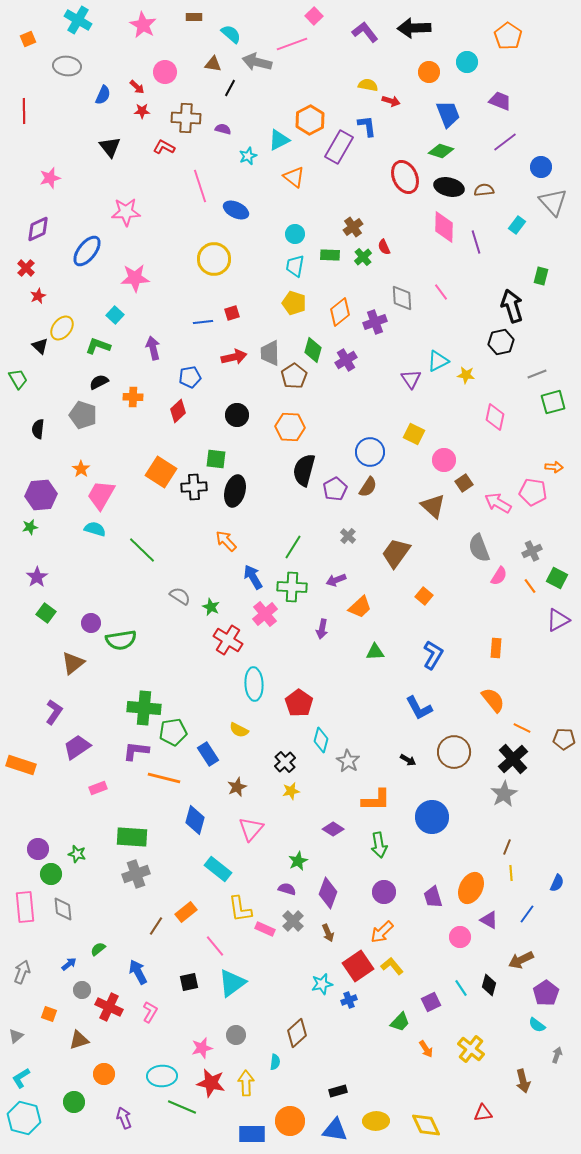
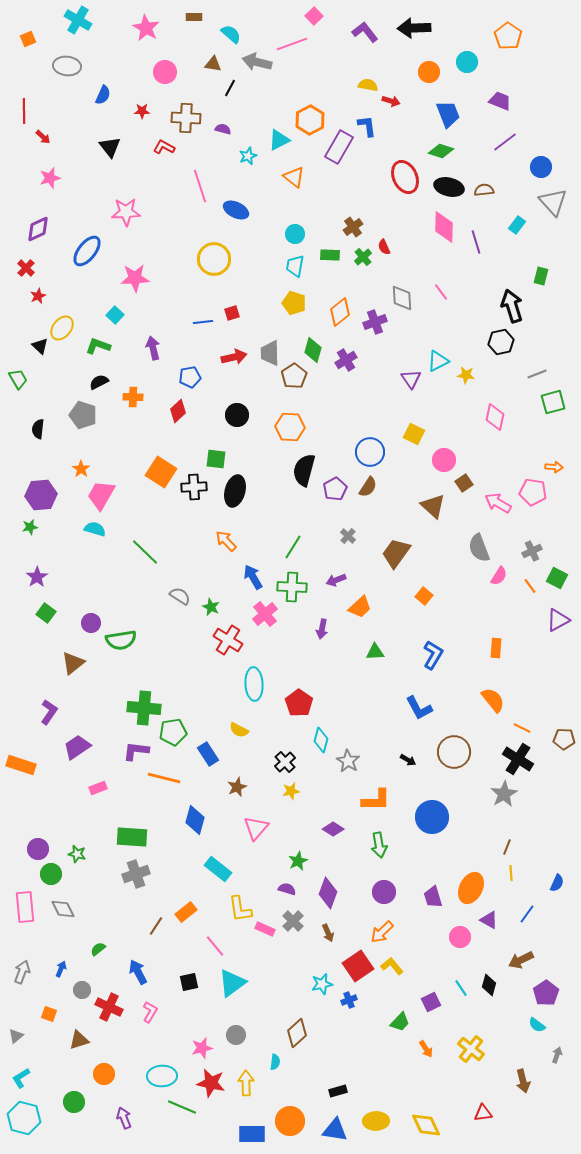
pink star at (143, 25): moved 3 px right, 3 px down
red arrow at (137, 87): moved 94 px left, 50 px down
green line at (142, 550): moved 3 px right, 2 px down
purple L-shape at (54, 712): moved 5 px left
black cross at (513, 759): moved 5 px right; rotated 16 degrees counterclockwise
pink triangle at (251, 829): moved 5 px right, 1 px up
gray diamond at (63, 909): rotated 20 degrees counterclockwise
blue arrow at (69, 964): moved 8 px left, 5 px down; rotated 28 degrees counterclockwise
